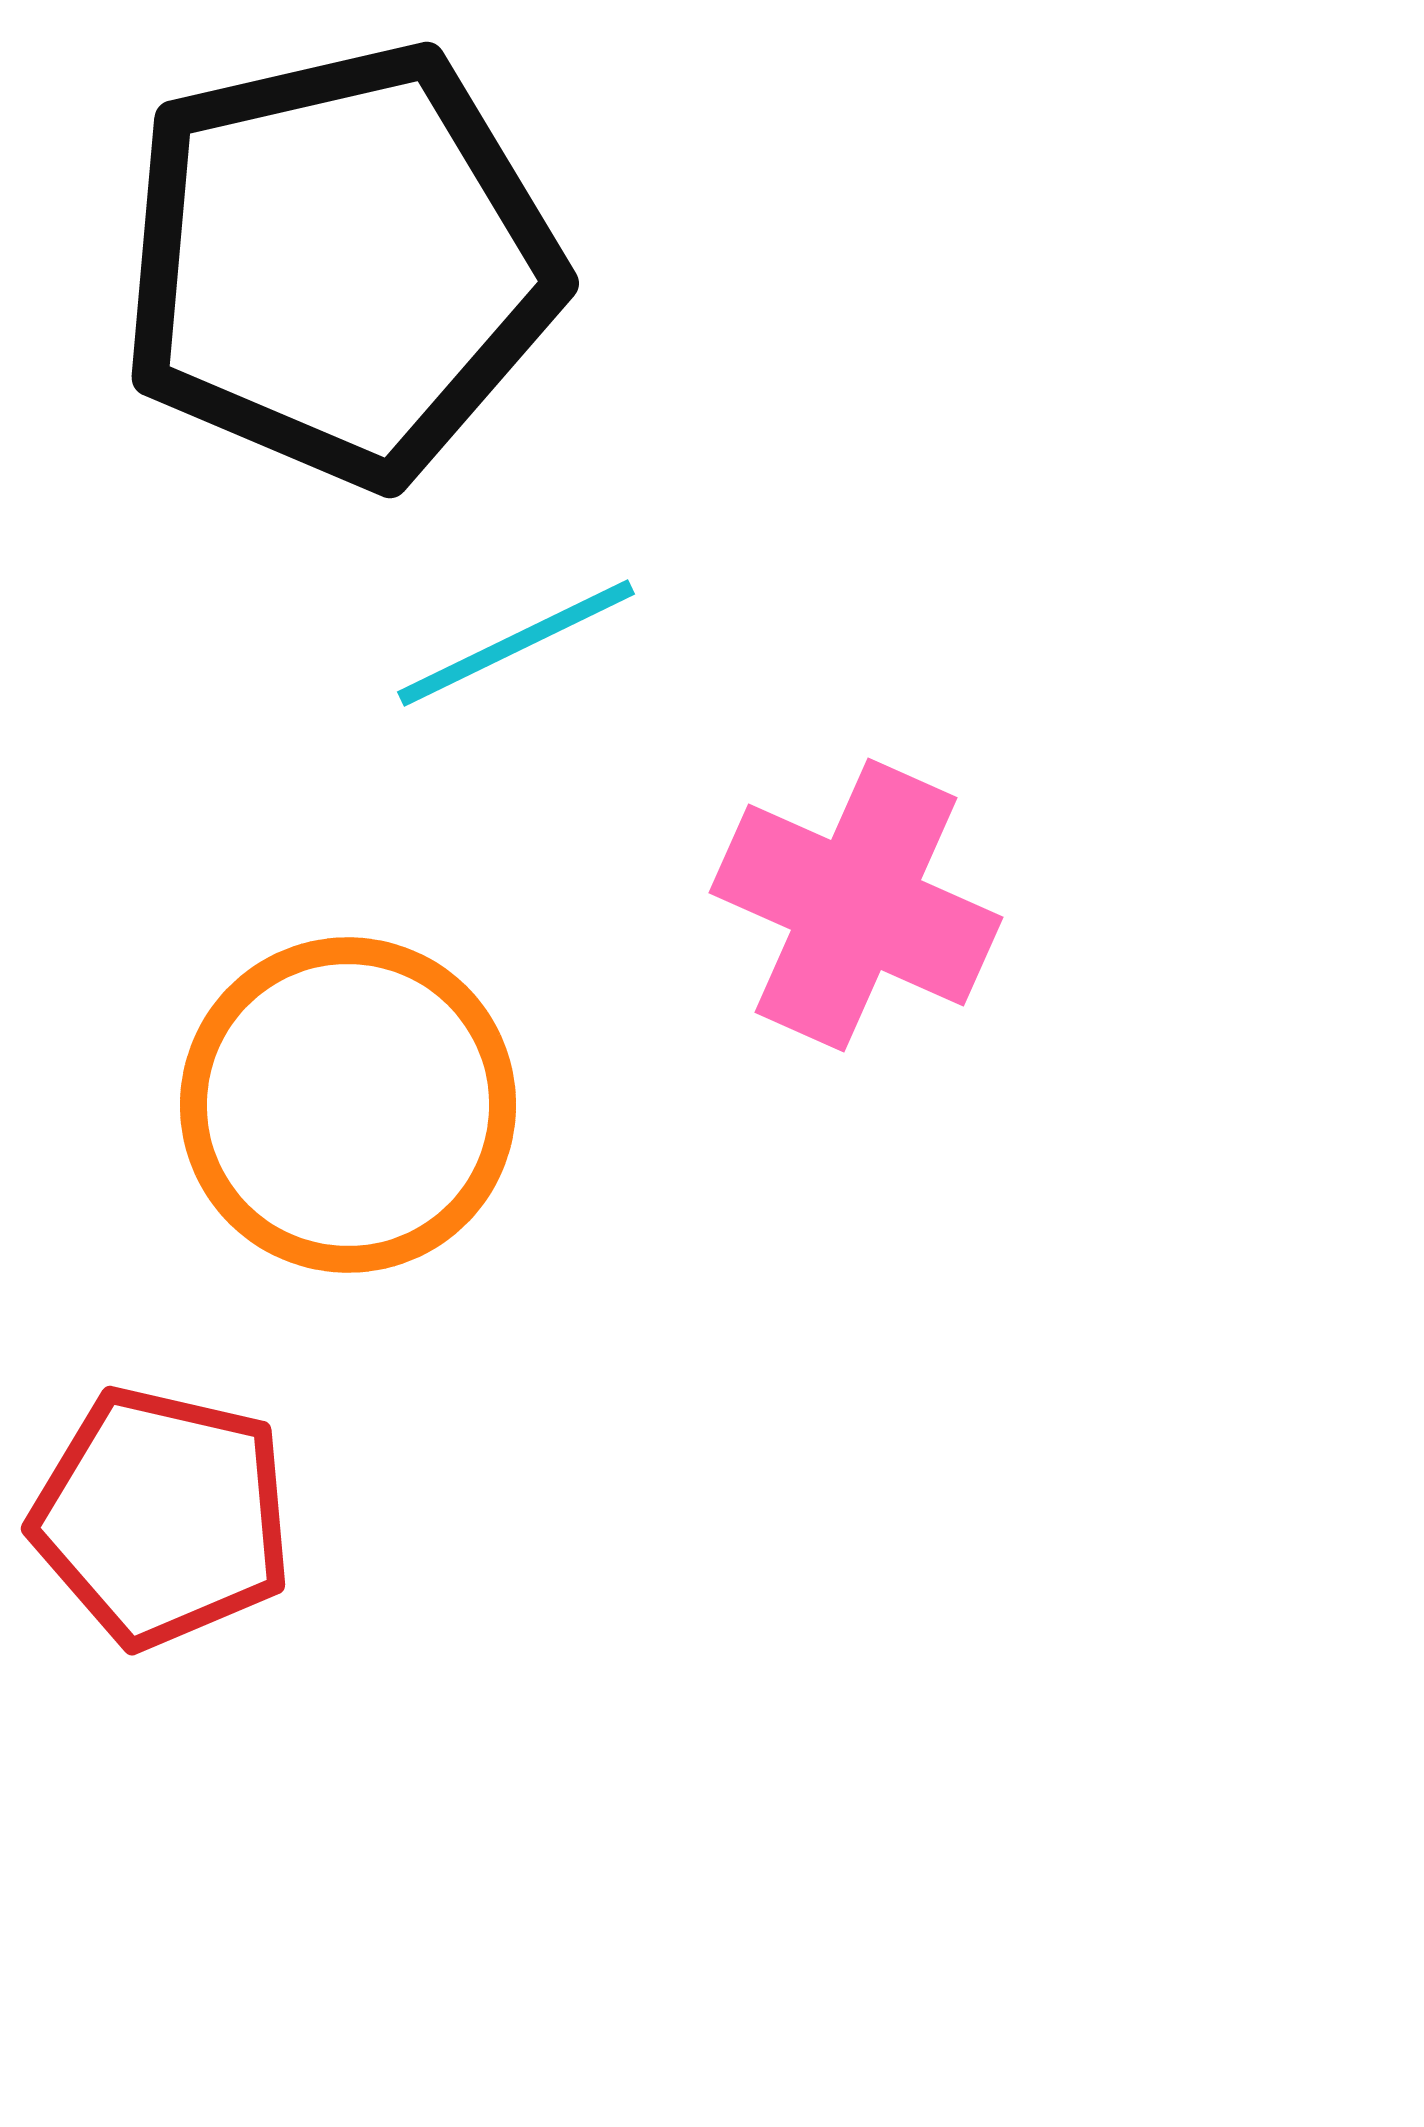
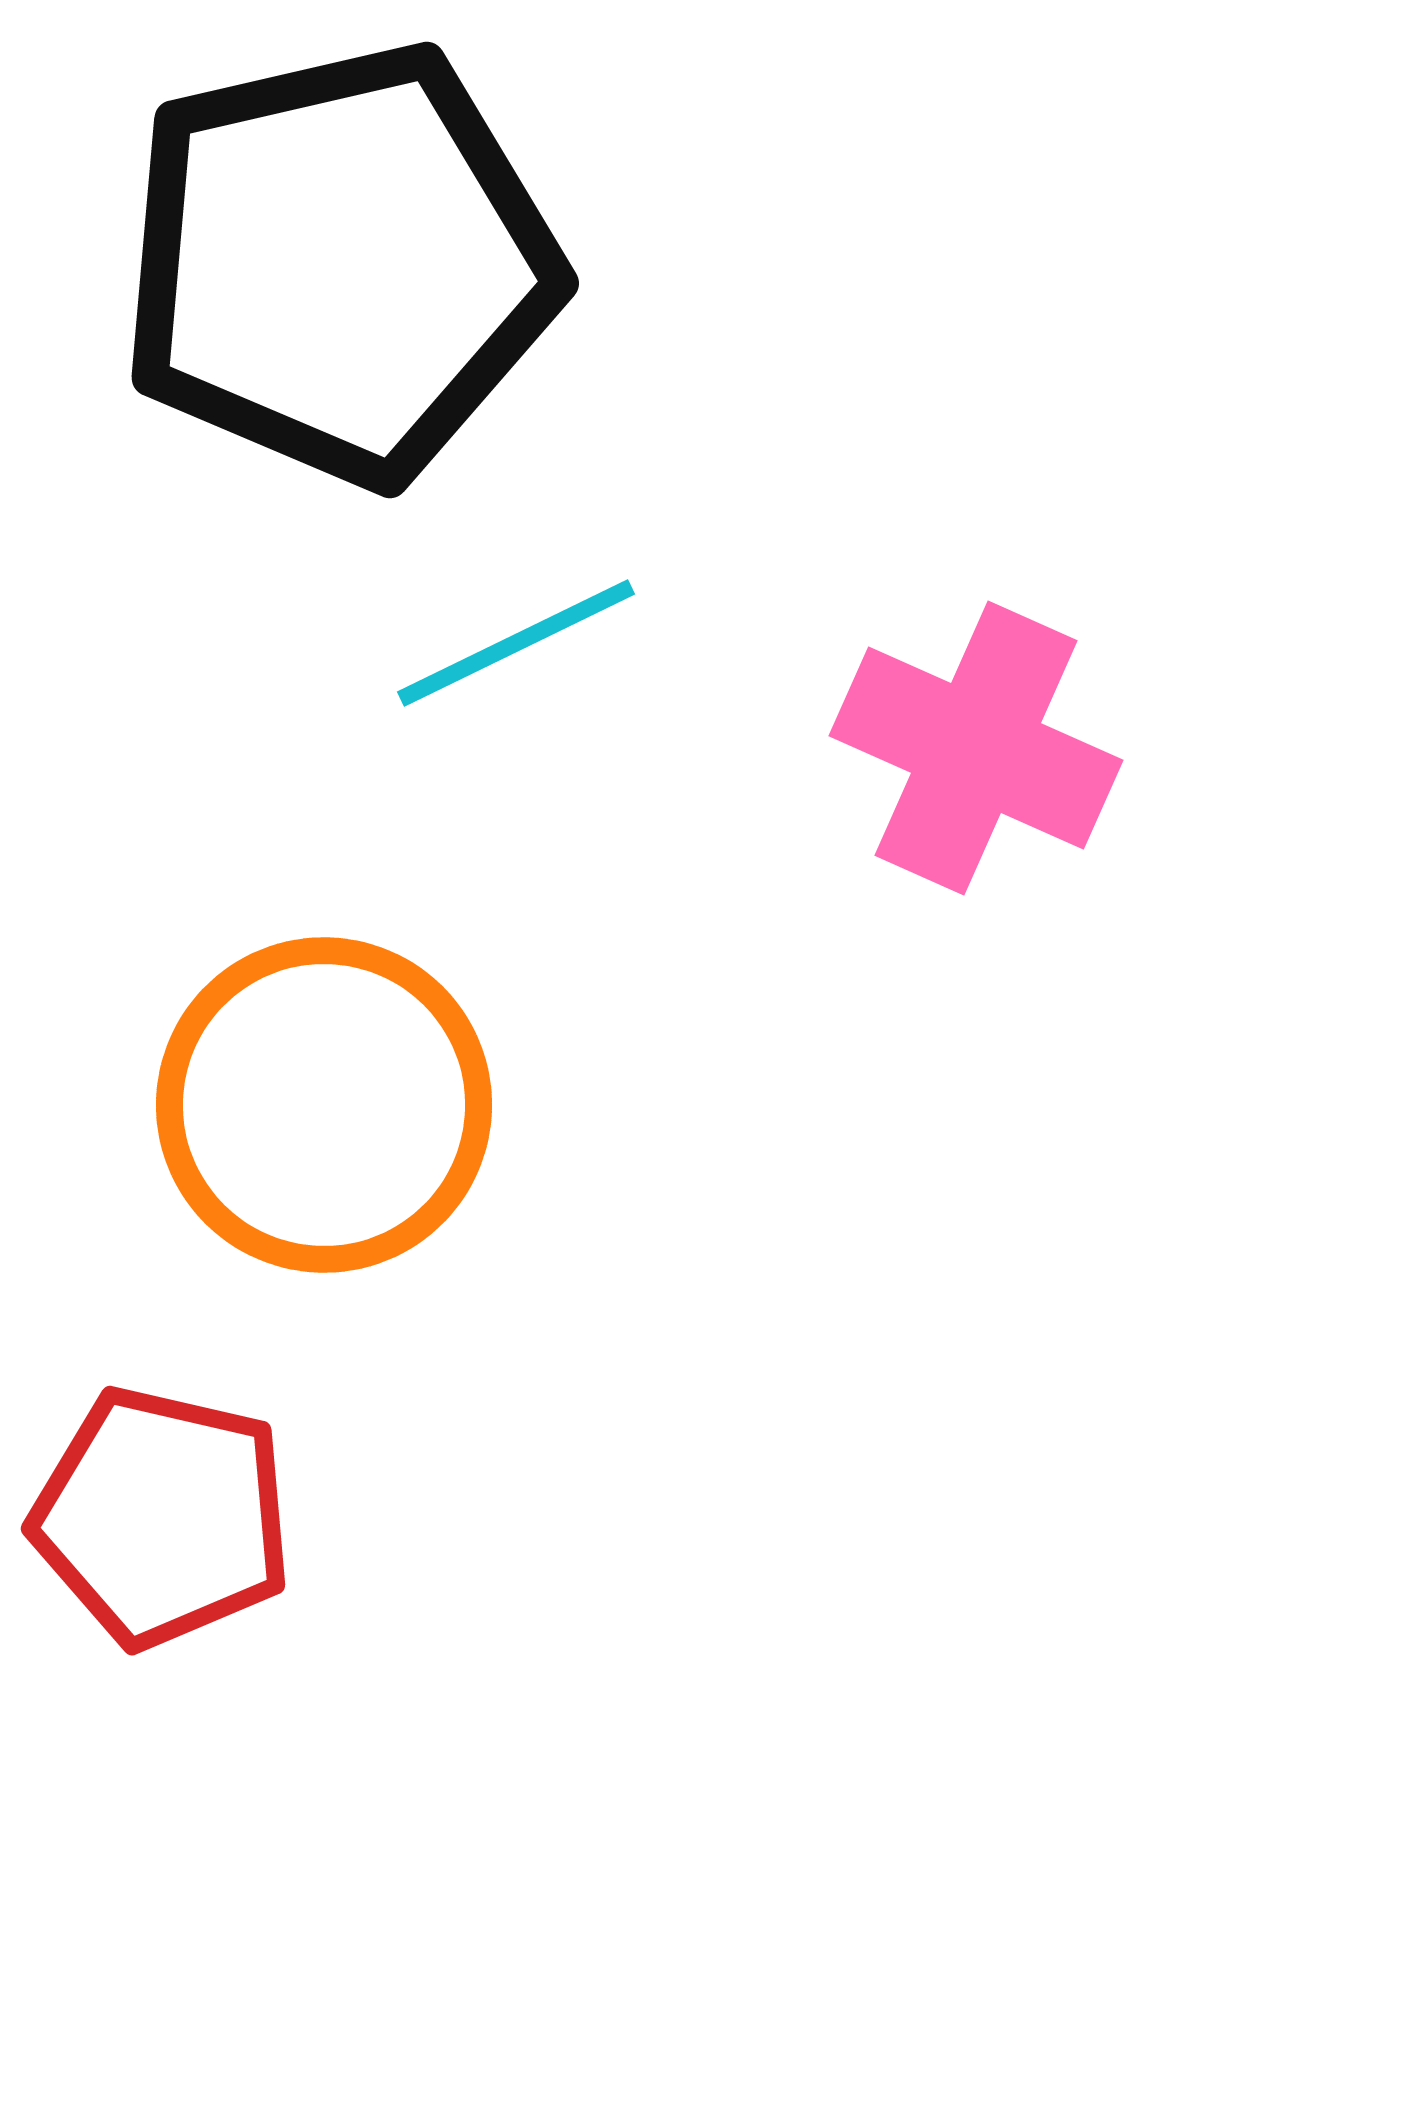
pink cross: moved 120 px right, 157 px up
orange circle: moved 24 px left
